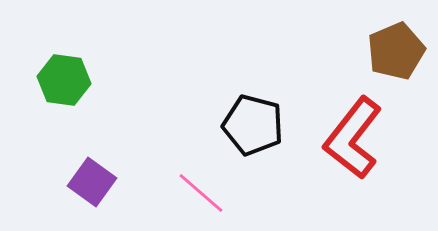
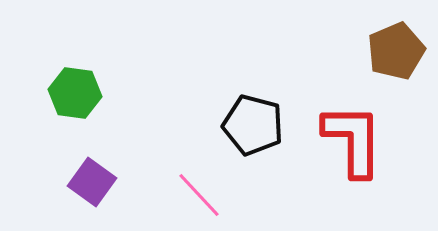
green hexagon: moved 11 px right, 13 px down
red L-shape: moved 2 px down; rotated 142 degrees clockwise
pink line: moved 2 px left, 2 px down; rotated 6 degrees clockwise
